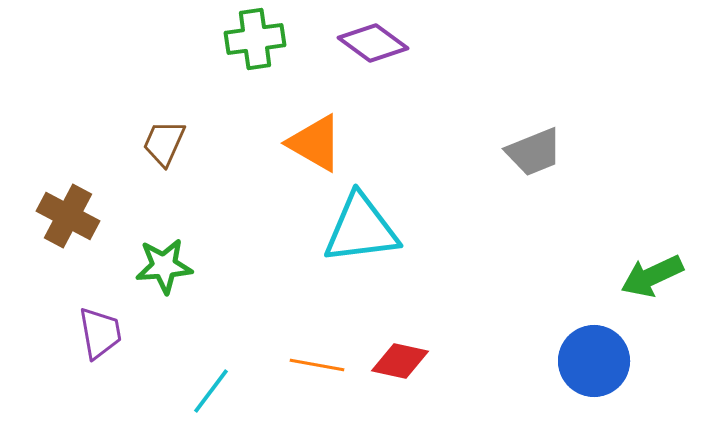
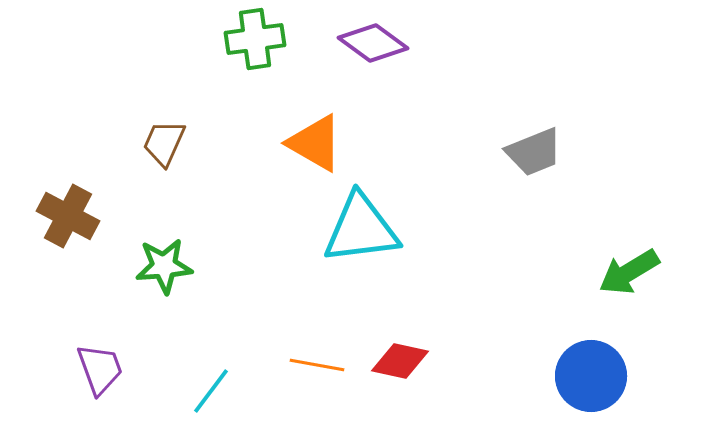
green arrow: moved 23 px left, 4 px up; rotated 6 degrees counterclockwise
purple trapezoid: moved 36 px down; rotated 10 degrees counterclockwise
blue circle: moved 3 px left, 15 px down
